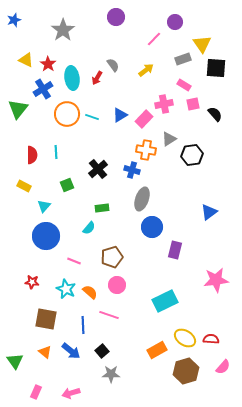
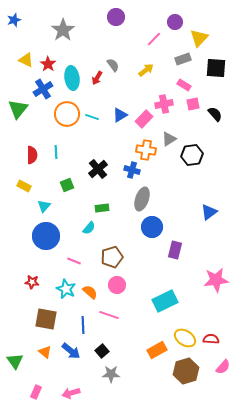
yellow triangle at (202, 44): moved 3 px left, 6 px up; rotated 18 degrees clockwise
